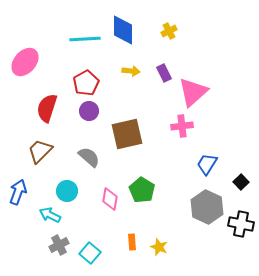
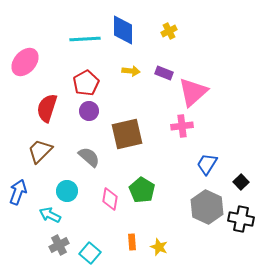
purple rectangle: rotated 42 degrees counterclockwise
black cross: moved 5 px up
